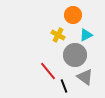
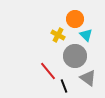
orange circle: moved 2 px right, 4 px down
cyan triangle: rotated 48 degrees counterclockwise
gray circle: moved 1 px down
gray triangle: moved 3 px right, 1 px down
